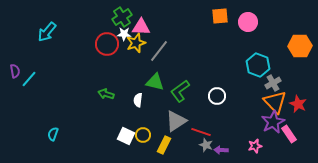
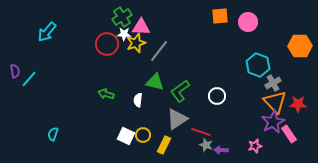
red star: rotated 24 degrees counterclockwise
gray triangle: moved 1 px right, 2 px up
